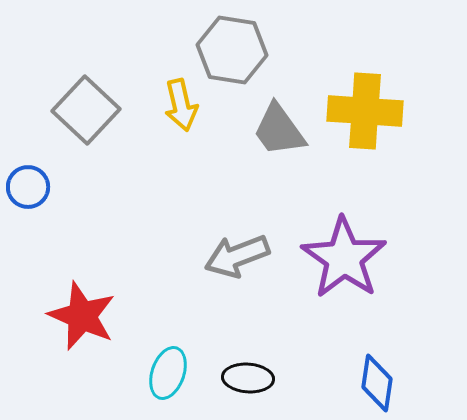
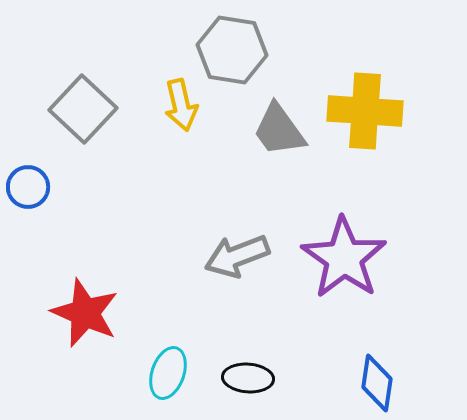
gray square: moved 3 px left, 1 px up
red star: moved 3 px right, 3 px up
